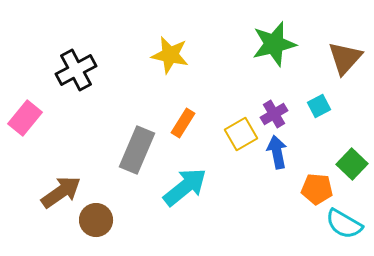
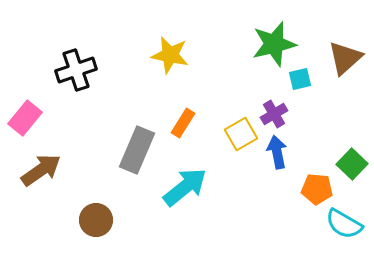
brown triangle: rotated 6 degrees clockwise
black cross: rotated 9 degrees clockwise
cyan square: moved 19 px left, 27 px up; rotated 15 degrees clockwise
brown arrow: moved 20 px left, 22 px up
